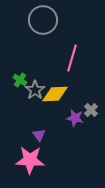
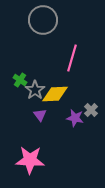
purple triangle: moved 1 px right, 20 px up
